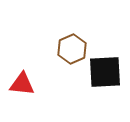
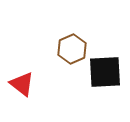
red triangle: rotated 32 degrees clockwise
